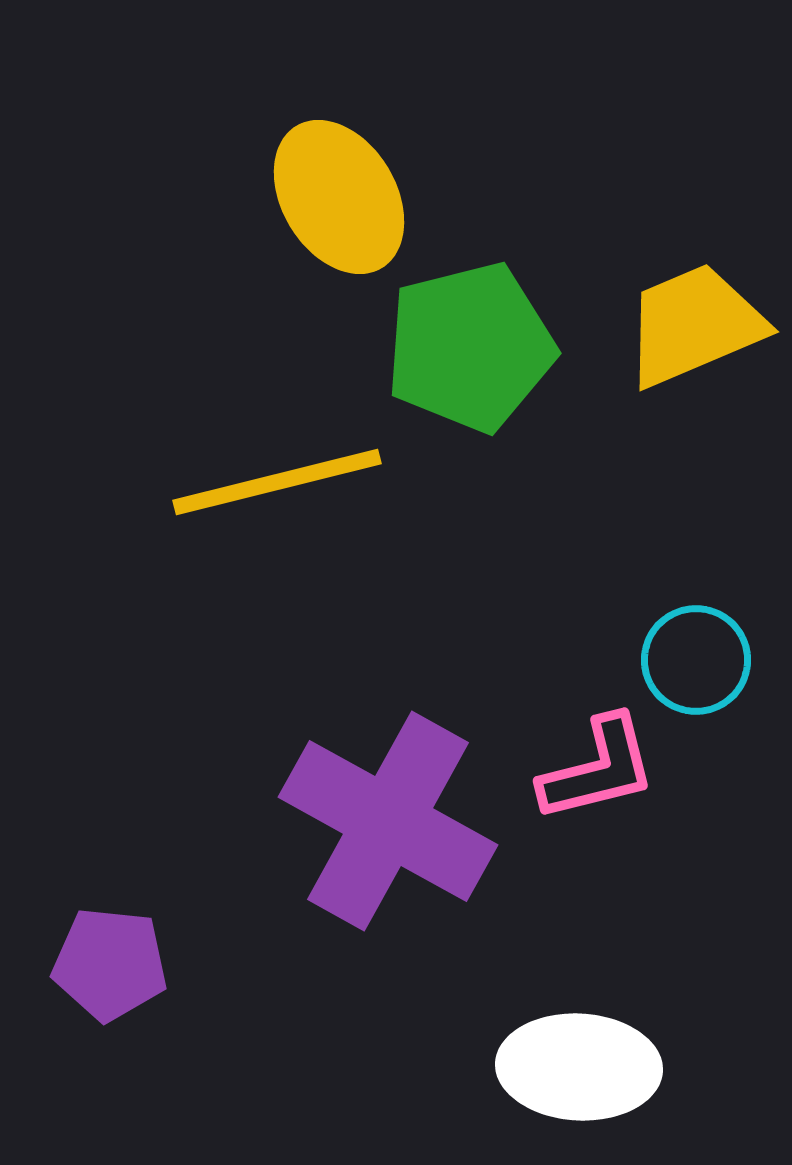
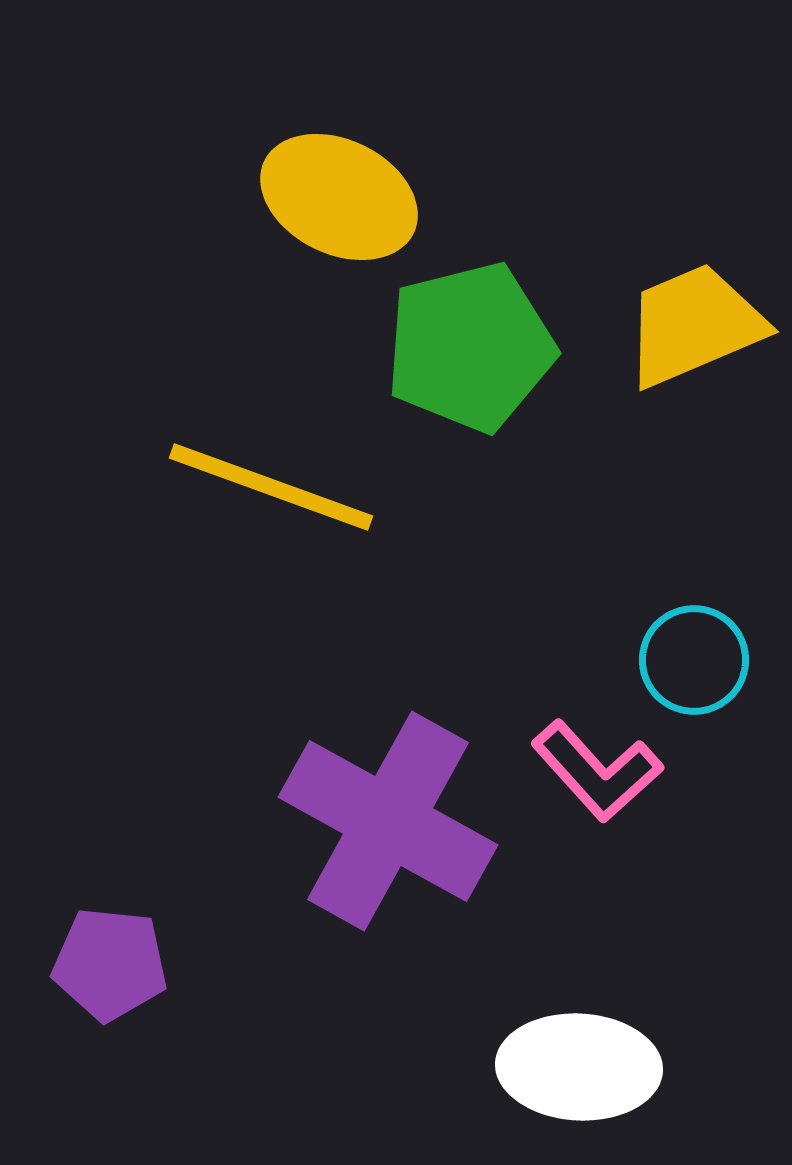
yellow ellipse: rotated 33 degrees counterclockwise
yellow line: moved 6 px left, 5 px down; rotated 34 degrees clockwise
cyan circle: moved 2 px left
pink L-shape: moved 1 px left, 2 px down; rotated 62 degrees clockwise
